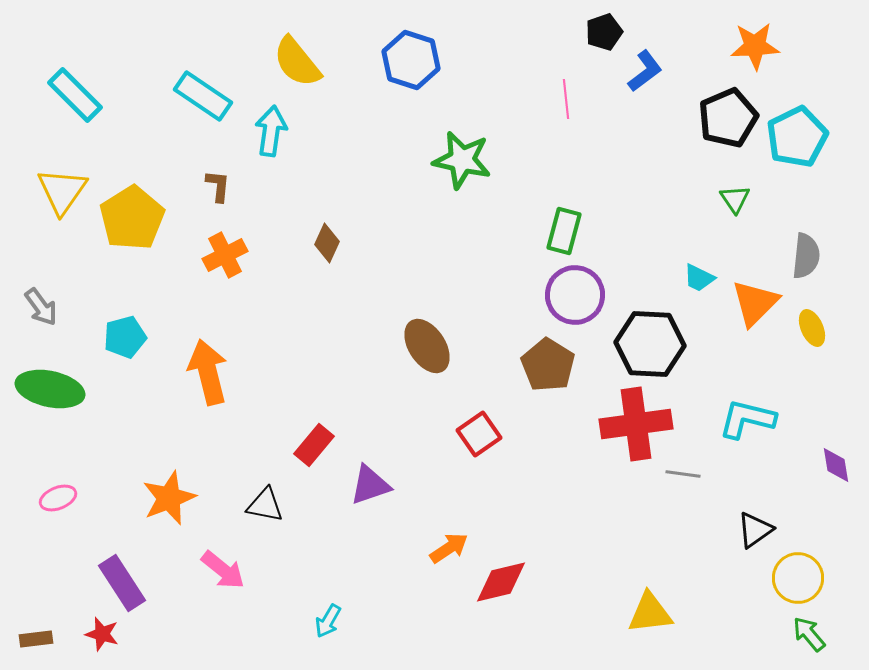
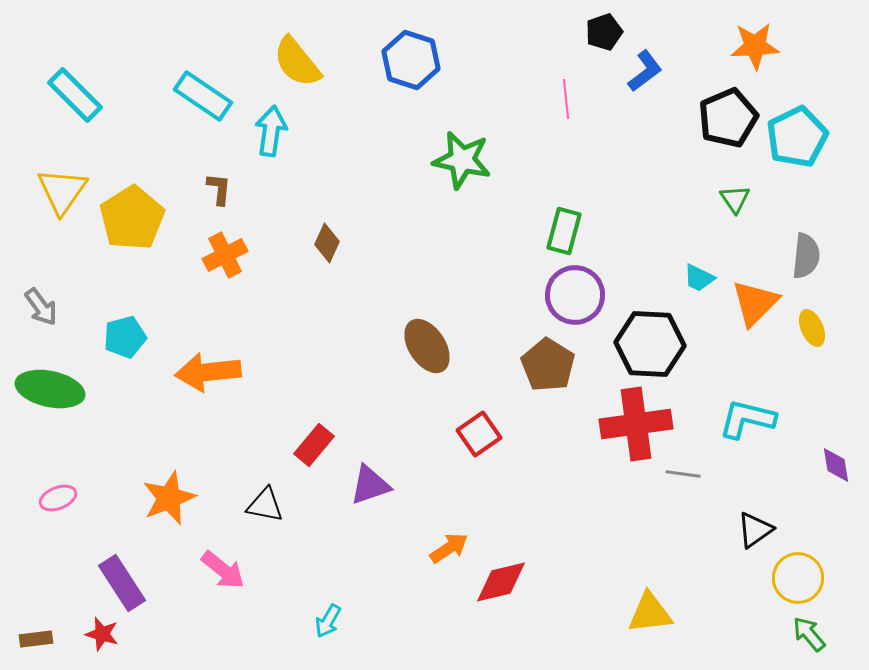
brown L-shape at (218, 186): moved 1 px right, 3 px down
orange arrow at (208, 372): rotated 82 degrees counterclockwise
